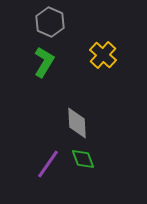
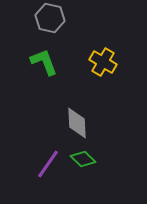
gray hexagon: moved 4 px up; rotated 12 degrees counterclockwise
yellow cross: moved 7 px down; rotated 12 degrees counterclockwise
green L-shape: rotated 52 degrees counterclockwise
green diamond: rotated 25 degrees counterclockwise
